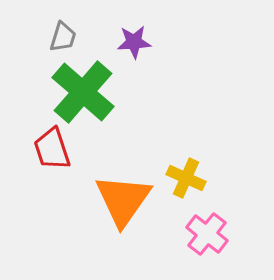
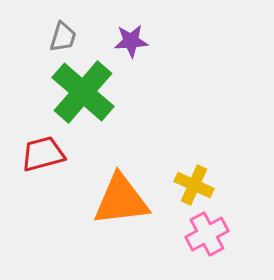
purple star: moved 3 px left, 1 px up
red trapezoid: moved 9 px left, 5 px down; rotated 93 degrees clockwise
yellow cross: moved 8 px right, 7 px down
orange triangle: moved 2 px left; rotated 48 degrees clockwise
pink cross: rotated 24 degrees clockwise
